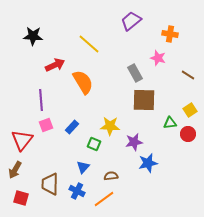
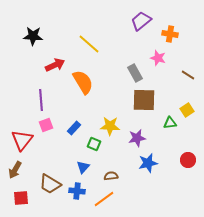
purple trapezoid: moved 10 px right
yellow square: moved 3 px left
blue rectangle: moved 2 px right, 1 px down
red circle: moved 26 px down
purple star: moved 3 px right, 4 px up
brown trapezoid: rotated 60 degrees counterclockwise
blue cross: rotated 21 degrees counterclockwise
red square: rotated 21 degrees counterclockwise
